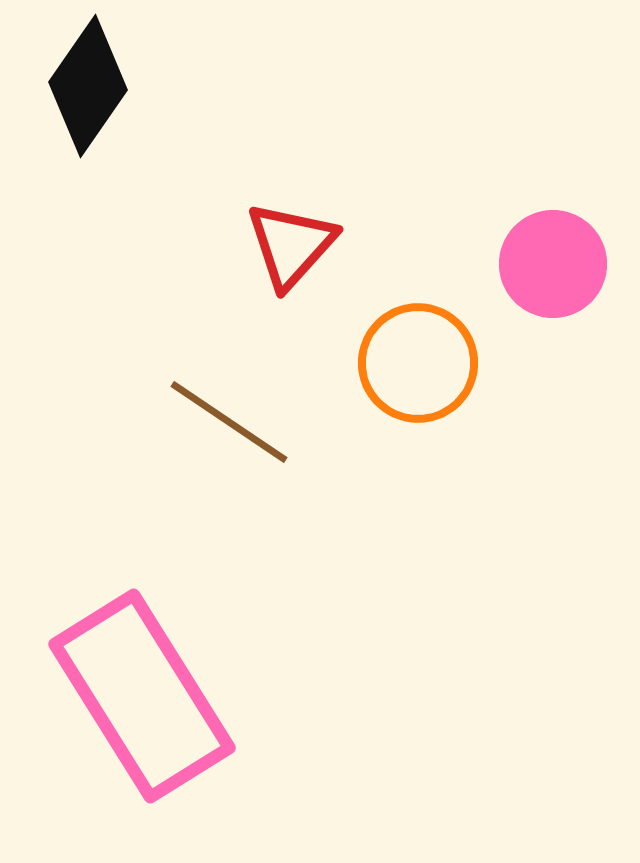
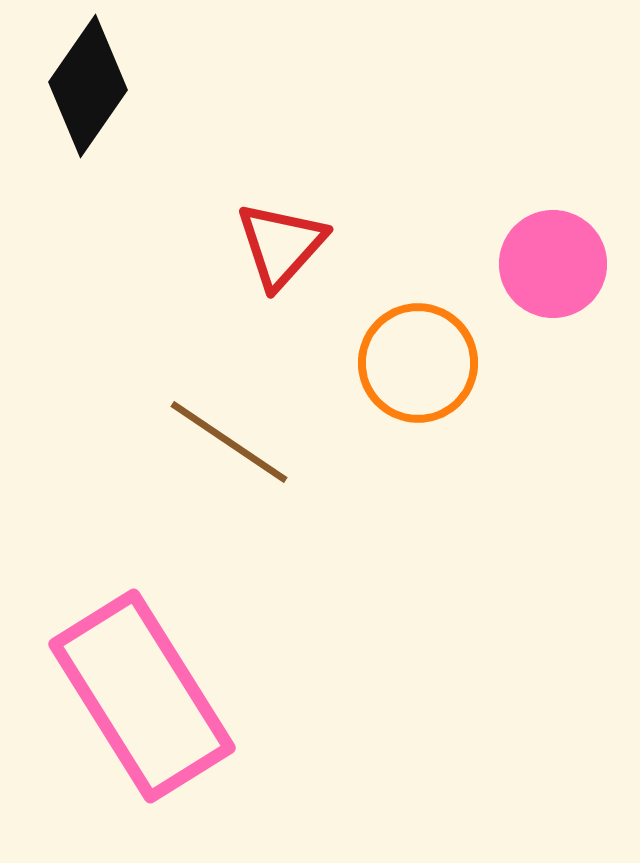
red triangle: moved 10 px left
brown line: moved 20 px down
